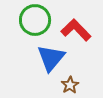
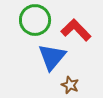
blue triangle: moved 1 px right, 1 px up
brown star: rotated 18 degrees counterclockwise
